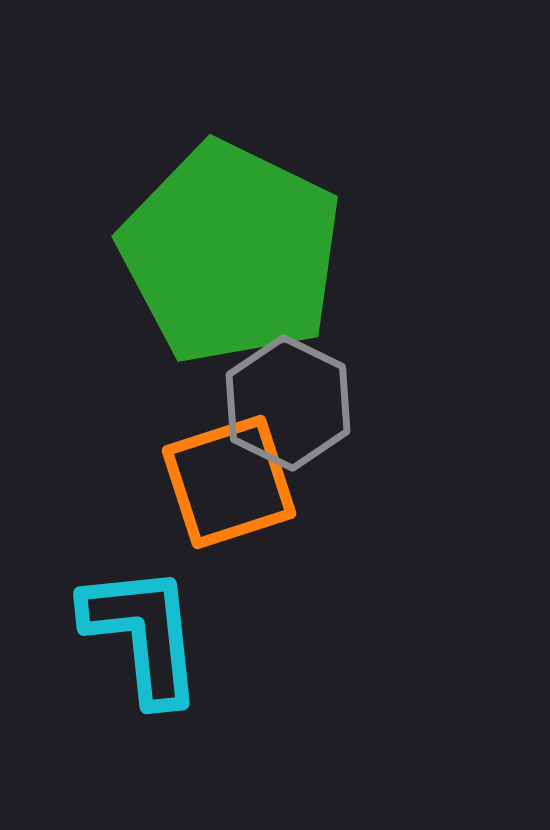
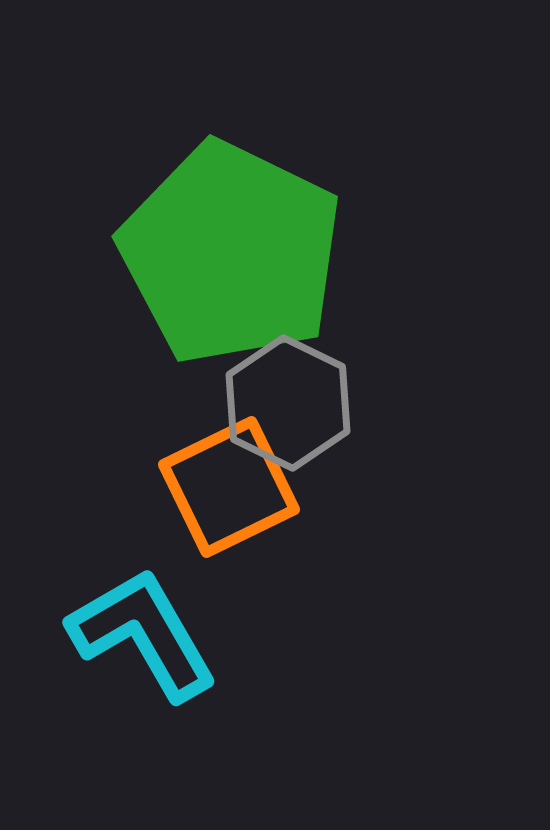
orange square: moved 5 px down; rotated 8 degrees counterclockwise
cyan L-shape: rotated 24 degrees counterclockwise
